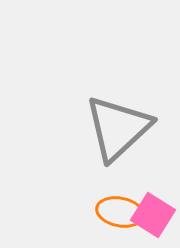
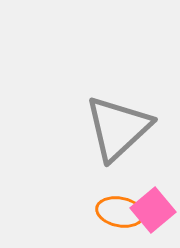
pink square: moved 5 px up; rotated 18 degrees clockwise
